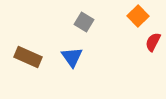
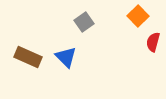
gray square: rotated 24 degrees clockwise
red semicircle: rotated 12 degrees counterclockwise
blue triangle: moved 6 px left; rotated 10 degrees counterclockwise
